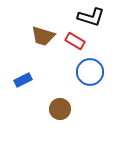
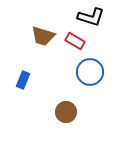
blue rectangle: rotated 42 degrees counterclockwise
brown circle: moved 6 px right, 3 px down
